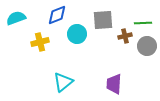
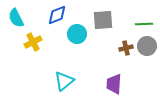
cyan semicircle: rotated 96 degrees counterclockwise
green line: moved 1 px right, 1 px down
brown cross: moved 1 px right, 12 px down
yellow cross: moved 7 px left; rotated 12 degrees counterclockwise
cyan triangle: moved 1 px right, 1 px up
